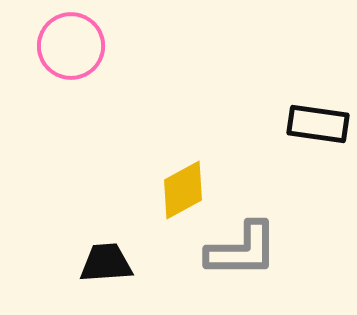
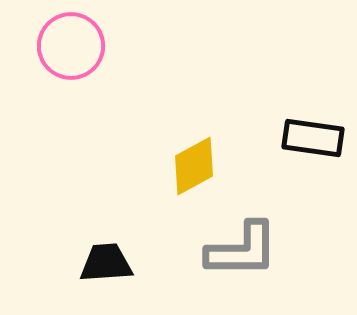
black rectangle: moved 5 px left, 14 px down
yellow diamond: moved 11 px right, 24 px up
